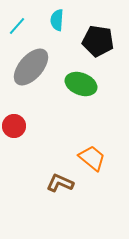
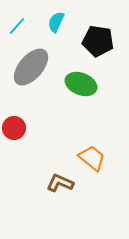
cyan semicircle: moved 1 px left, 2 px down; rotated 20 degrees clockwise
red circle: moved 2 px down
